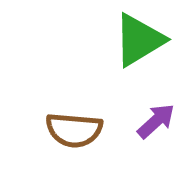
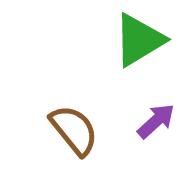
brown semicircle: rotated 134 degrees counterclockwise
